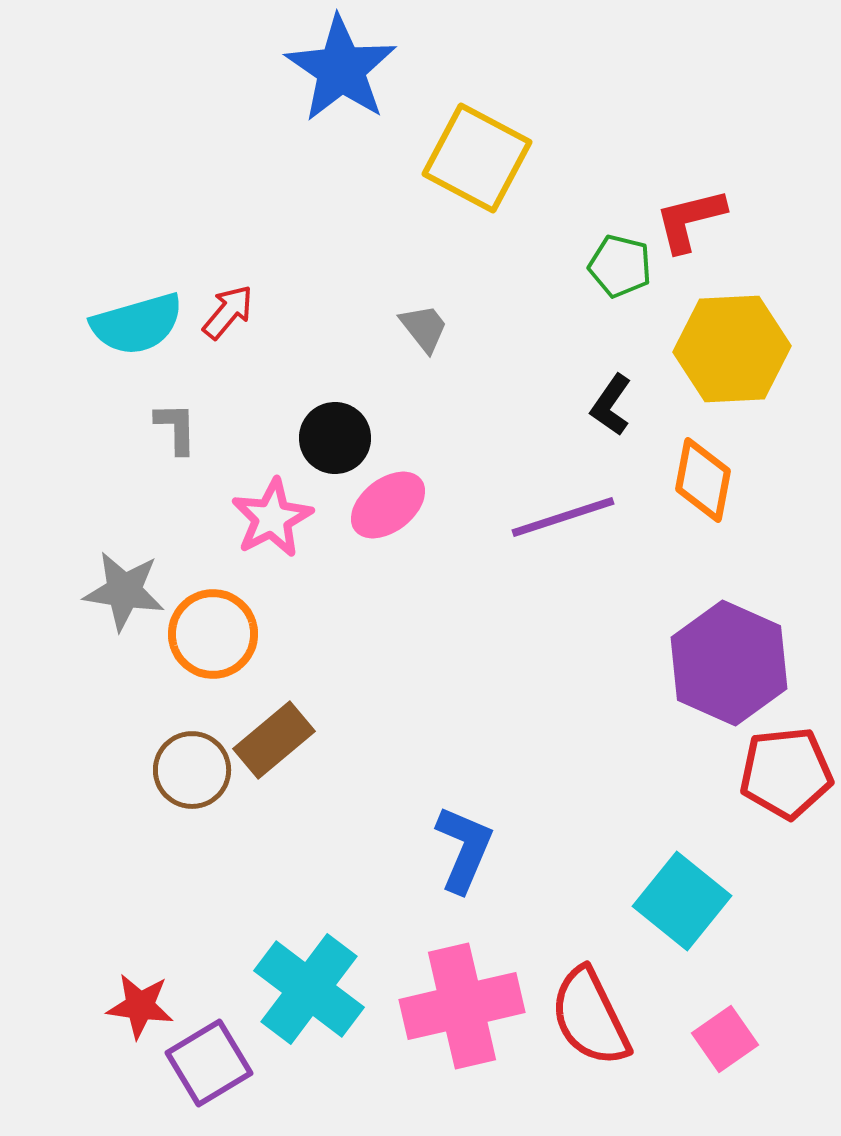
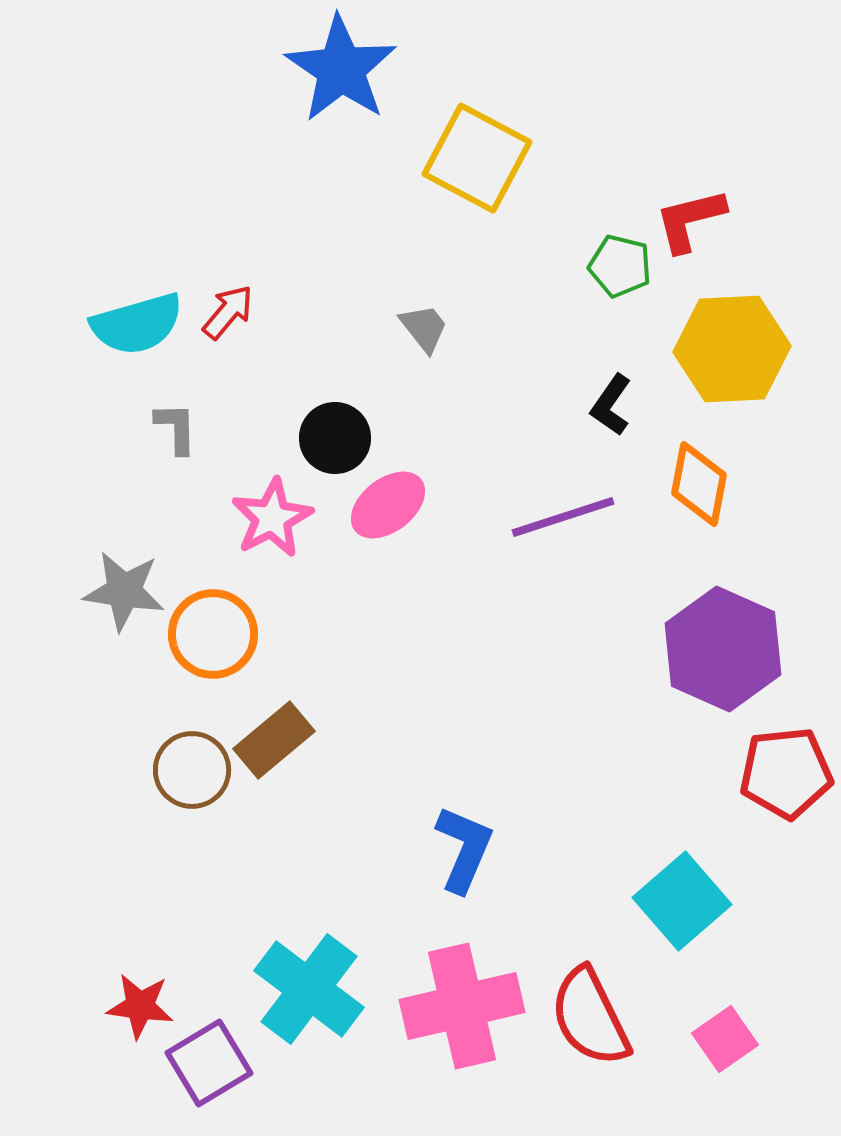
orange diamond: moved 4 px left, 4 px down
purple hexagon: moved 6 px left, 14 px up
cyan square: rotated 10 degrees clockwise
